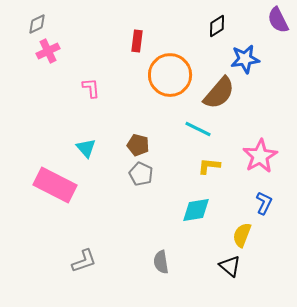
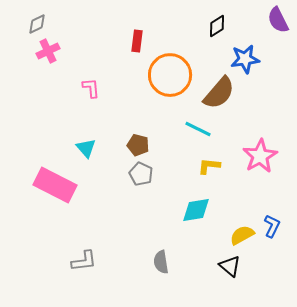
blue L-shape: moved 8 px right, 23 px down
yellow semicircle: rotated 40 degrees clockwise
gray L-shape: rotated 12 degrees clockwise
